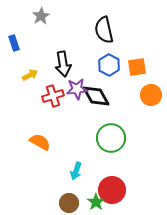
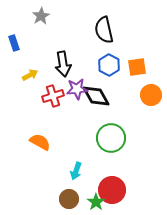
brown circle: moved 4 px up
